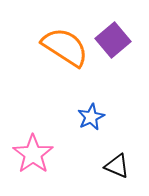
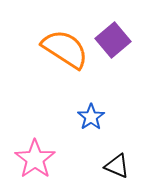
orange semicircle: moved 2 px down
blue star: rotated 8 degrees counterclockwise
pink star: moved 2 px right, 5 px down
